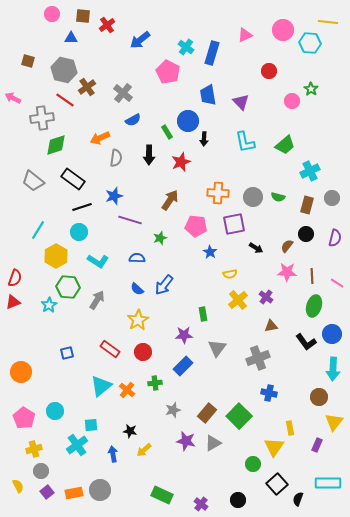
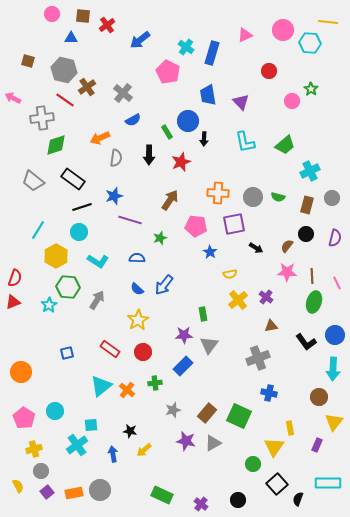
pink line at (337, 283): rotated 32 degrees clockwise
green ellipse at (314, 306): moved 4 px up
blue circle at (332, 334): moved 3 px right, 1 px down
gray triangle at (217, 348): moved 8 px left, 3 px up
green square at (239, 416): rotated 20 degrees counterclockwise
